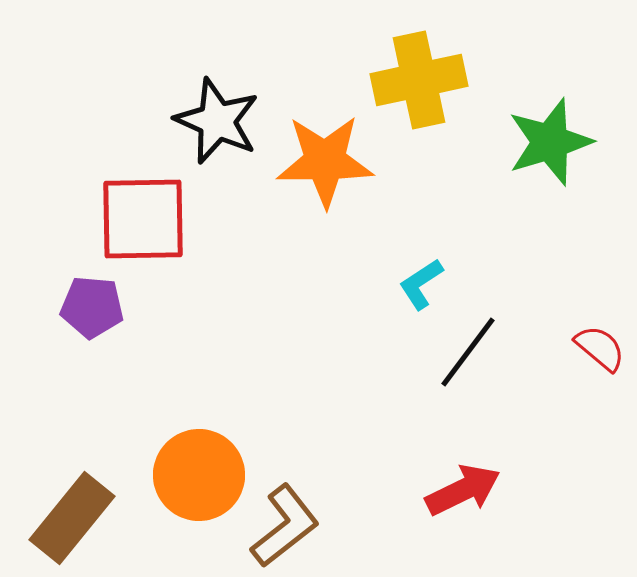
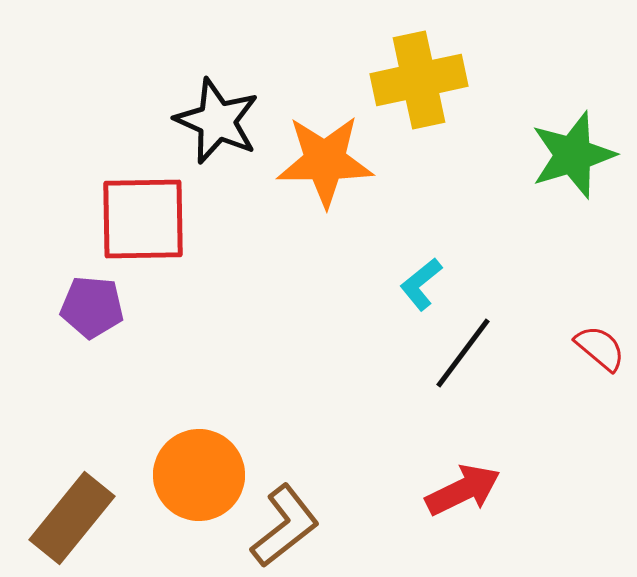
green star: moved 23 px right, 13 px down
cyan L-shape: rotated 6 degrees counterclockwise
black line: moved 5 px left, 1 px down
